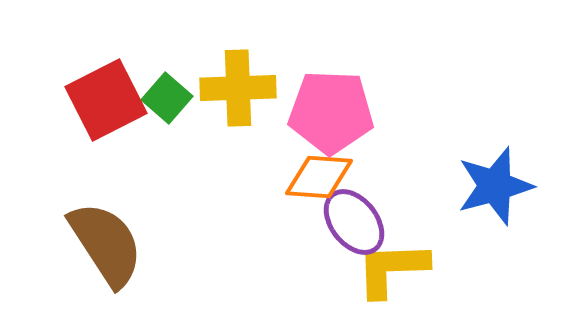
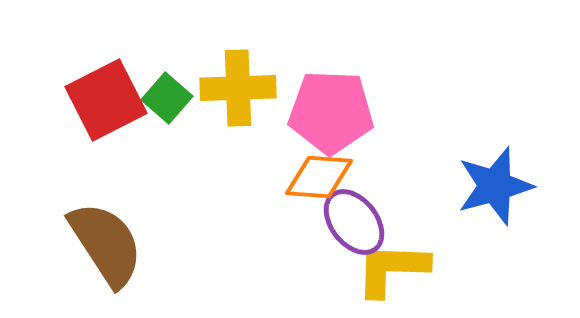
yellow L-shape: rotated 4 degrees clockwise
